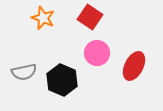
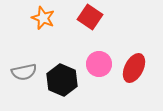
pink circle: moved 2 px right, 11 px down
red ellipse: moved 2 px down
